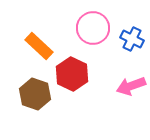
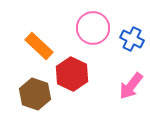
pink arrow: rotated 32 degrees counterclockwise
